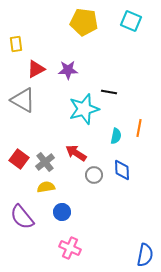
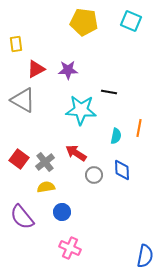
cyan star: moved 3 px left, 1 px down; rotated 20 degrees clockwise
blue semicircle: moved 1 px down
